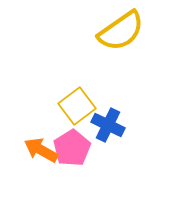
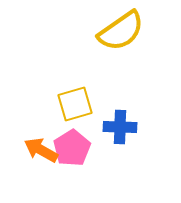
yellow square: moved 2 px left, 2 px up; rotated 21 degrees clockwise
blue cross: moved 12 px right, 2 px down; rotated 24 degrees counterclockwise
